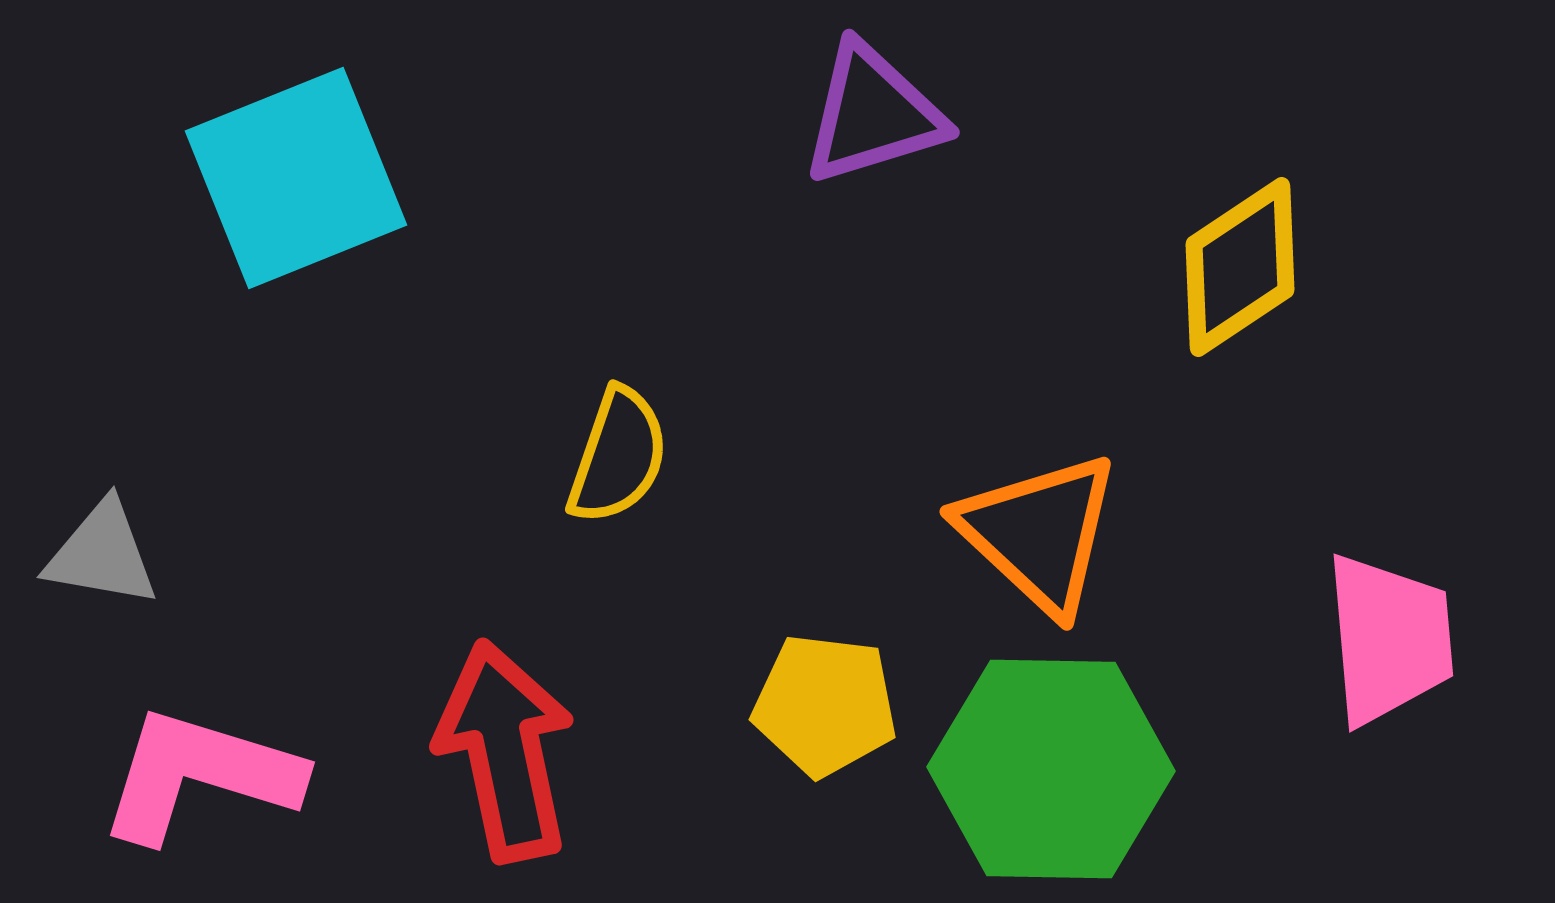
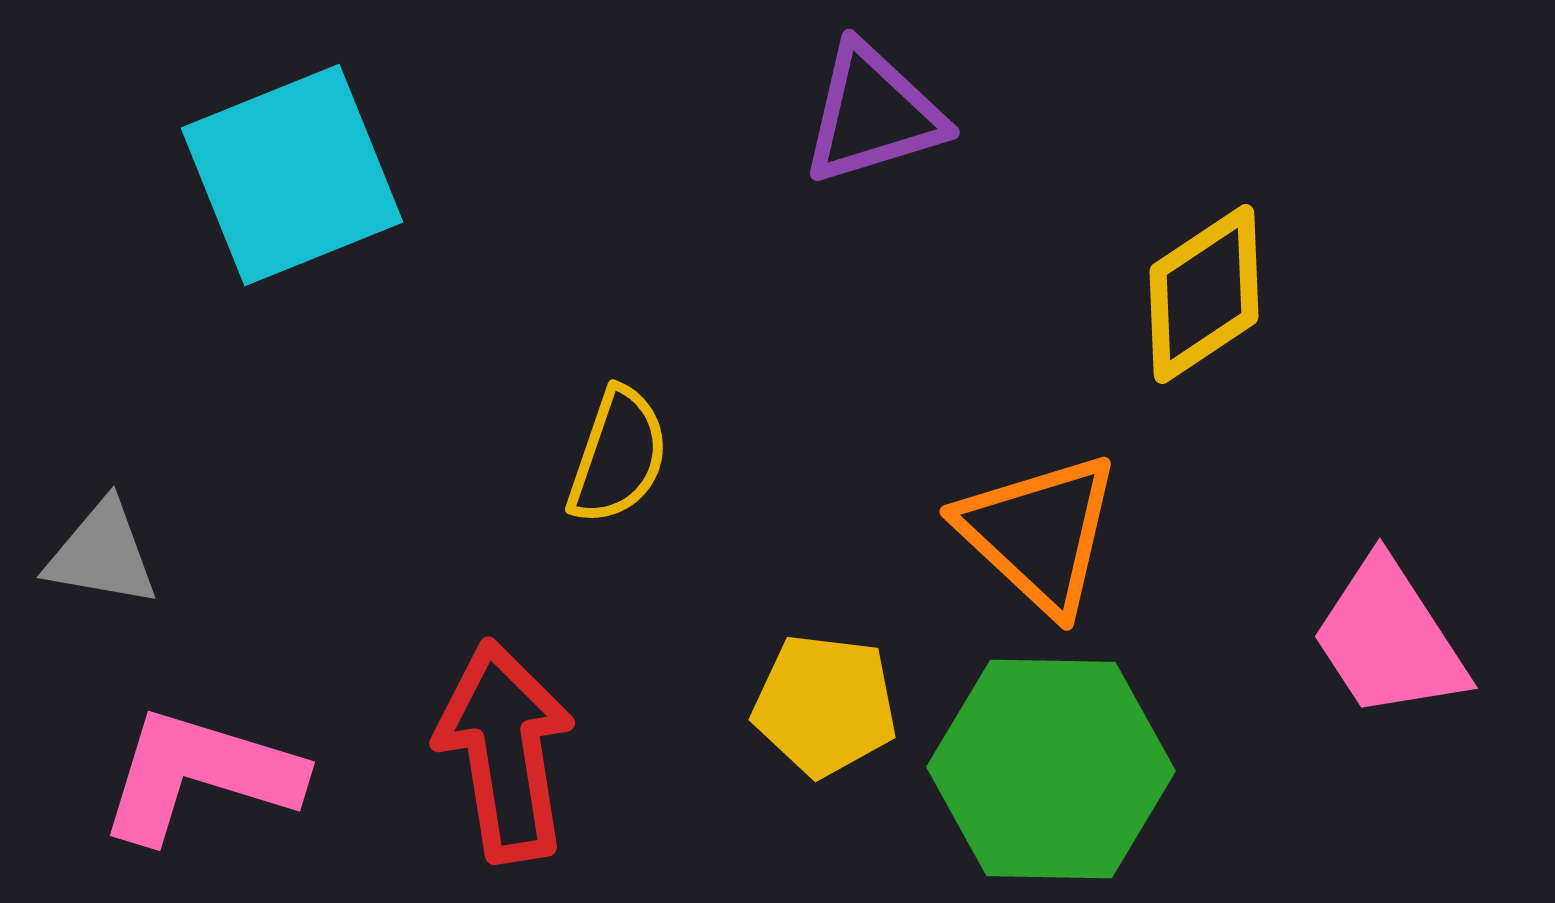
cyan square: moved 4 px left, 3 px up
yellow diamond: moved 36 px left, 27 px down
pink trapezoid: rotated 152 degrees clockwise
red arrow: rotated 3 degrees clockwise
